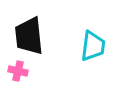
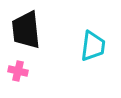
black trapezoid: moved 3 px left, 6 px up
